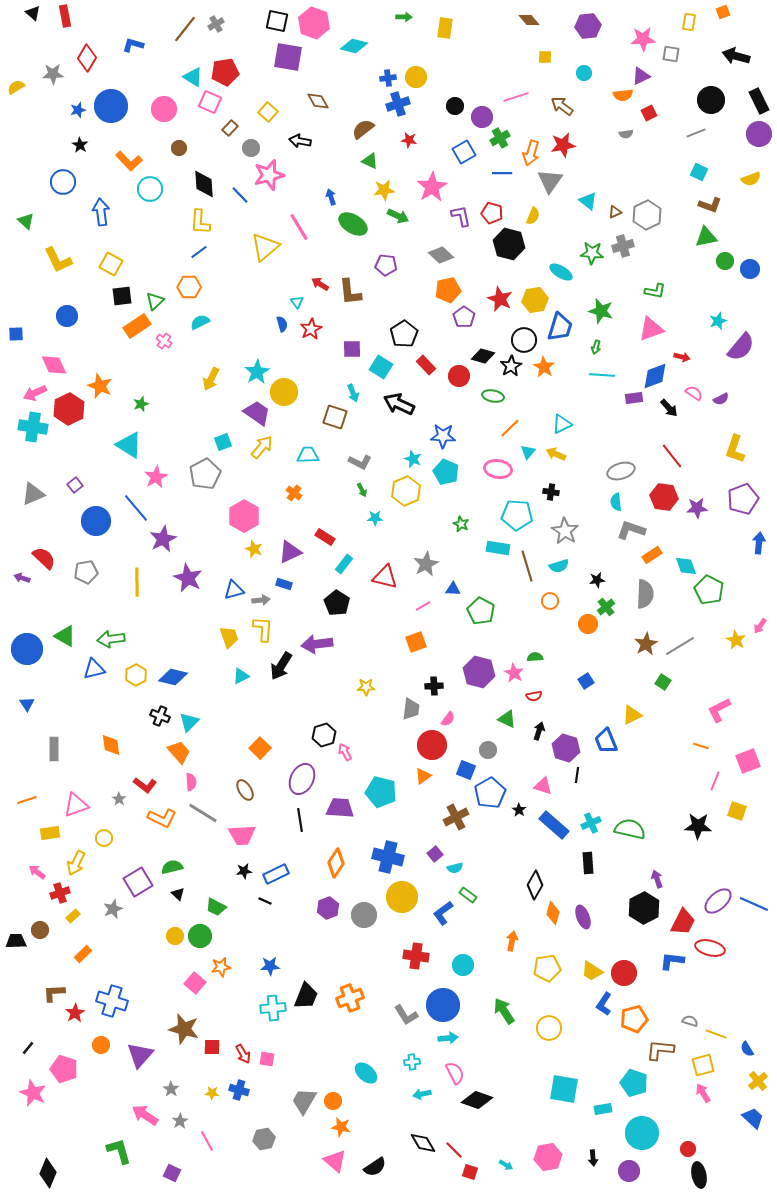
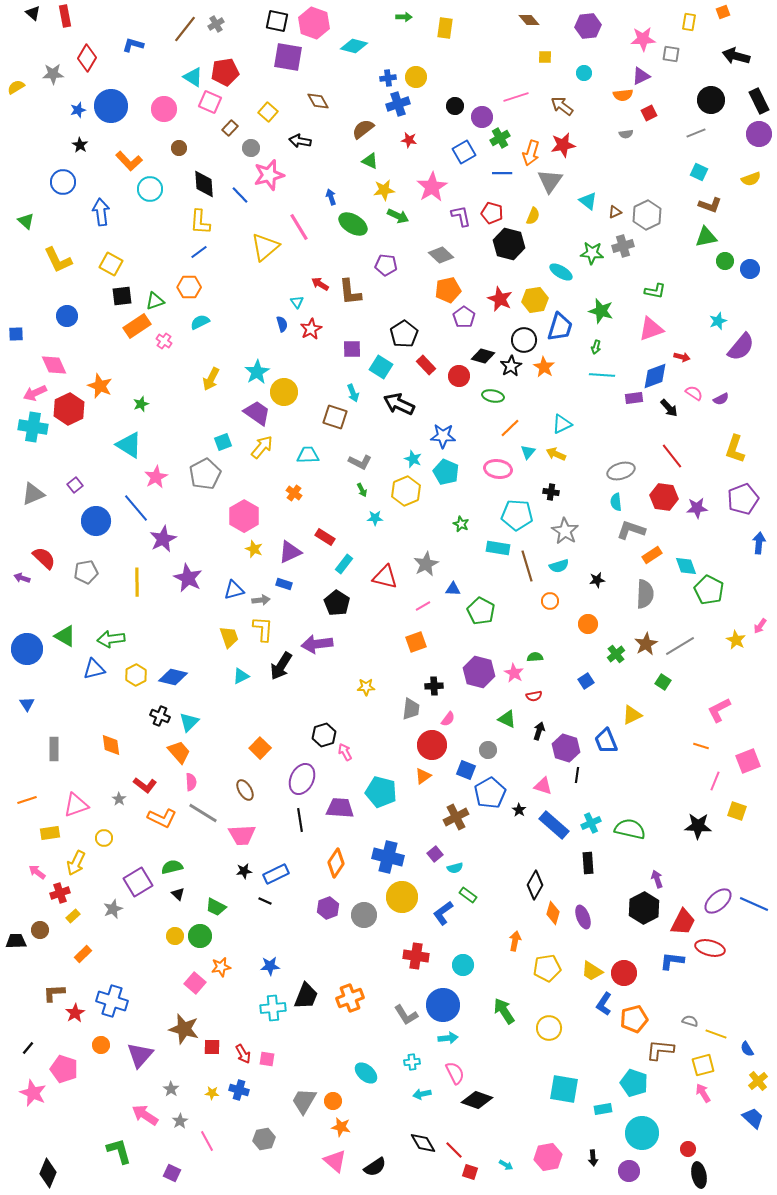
green triangle at (155, 301): rotated 24 degrees clockwise
green cross at (606, 607): moved 10 px right, 47 px down
orange arrow at (512, 941): moved 3 px right
